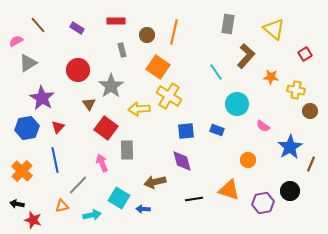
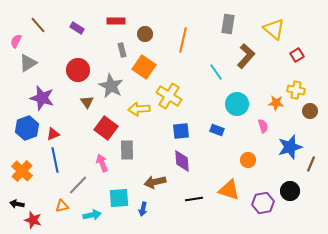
orange line at (174, 32): moved 9 px right, 8 px down
brown circle at (147, 35): moved 2 px left, 1 px up
pink semicircle at (16, 41): rotated 32 degrees counterclockwise
red square at (305, 54): moved 8 px left, 1 px down
orange square at (158, 67): moved 14 px left
orange star at (271, 77): moved 5 px right, 26 px down
gray star at (111, 86): rotated 10 degrees counterclockwise
purple star at (42, 98): rotated 15 degrees counterclockwise
brown triangle at (89, 104): moved 2 px left, 2 px up
pink semicircle at (263, 126): rotated 144 degrees counterclockwise
red triangle at (58, 127): moved 5 px left, 7 px down; rotated 24 degrees clockwise
blue hexagon at (27, 128): rotated 10 degrees counterclockwise
blue square at (186, 131): moved 5 px left
blue star at (290, 147): rotated 15 degrees clockwise
purple diamond at (182, 161): rotated 10 degrees clockwise
cyan square at (119, 198): rotated 35 degrees counterclockwise
blue arrow at (143, 209): rotated 80 degrees counterclockwise
